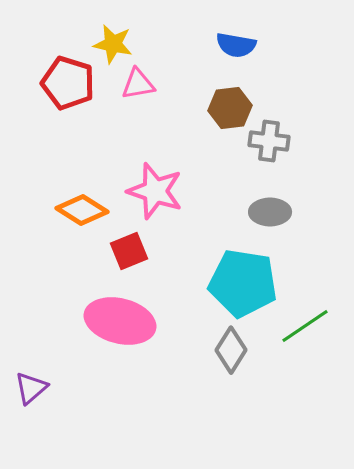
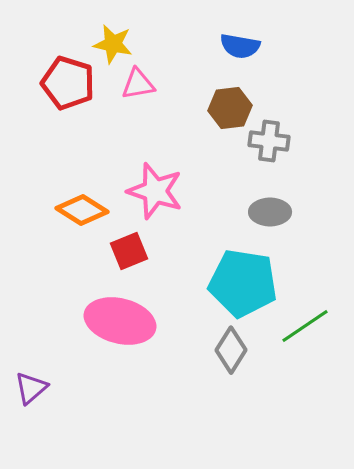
blue semicircle: moved 4 px right, 1 px down
